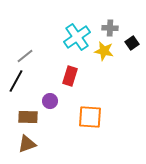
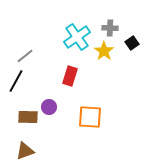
yellow star: rotated 24 degrees clockwise
purple circle: moved 1 px left, 6 px down
brown triangle: moved 2 px left, 7 px down
